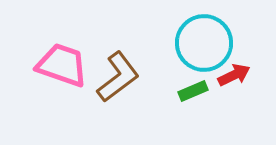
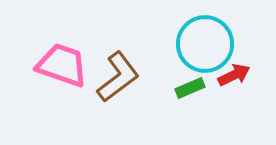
cyan circle: moved 1 px right, 1 px down
green rectangle: moved 3 px left, 3 px up
